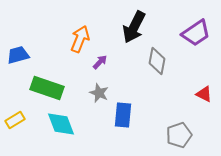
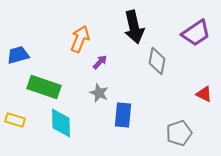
black arrow: rotated 40 degrees counterclockwise
green rectangle: moved 3 px left, 1 px up
yellow rectangle: rotated 48 degrees clockwise
cyan diamond: moved 1 px up; rotated 20 degrees clockwise
gray pentagon: moved 2 px up
